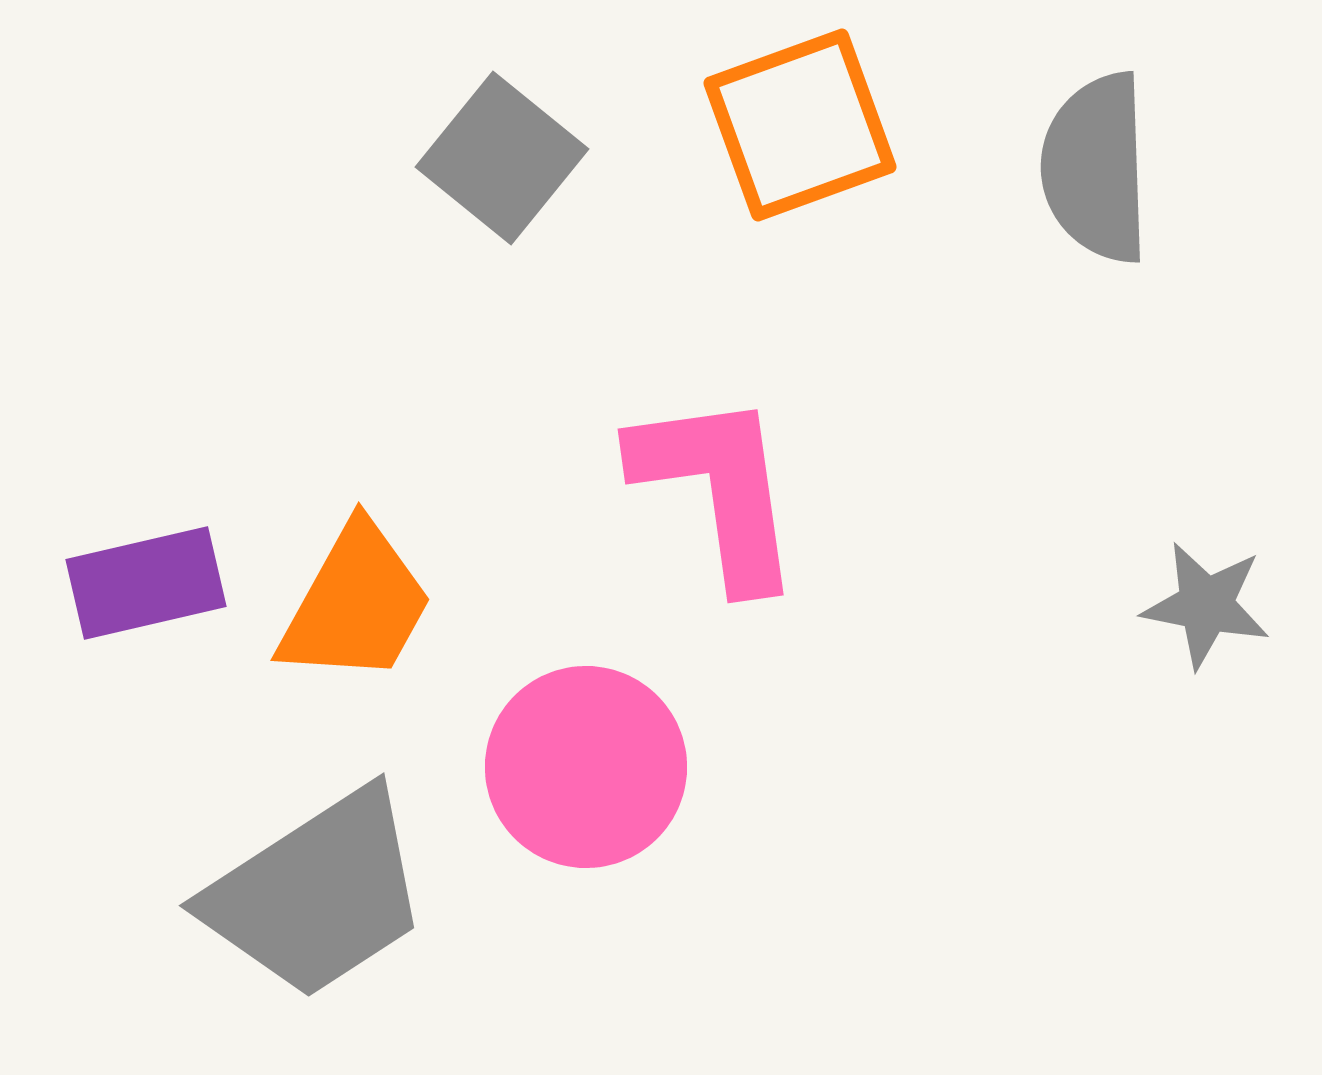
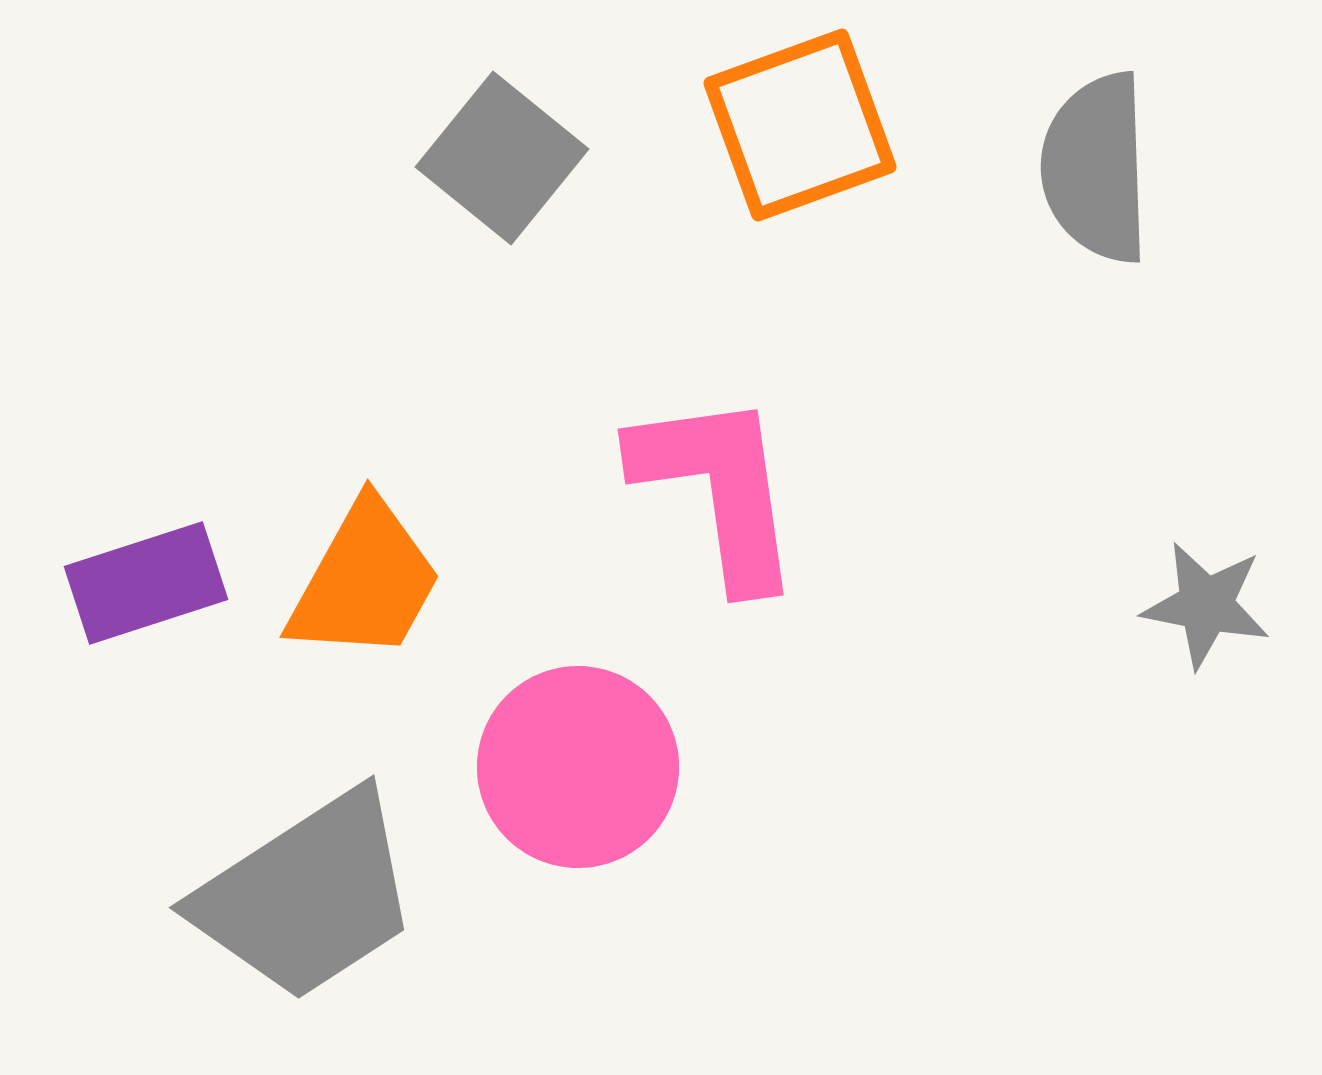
purple rectangle: rotated 5 degrees counterclockwise
orange trapezoid: moved 9 px right, 23 px up
pink circle: moved 8 px left
gray trapezoid: moved 10 px left, 2 px down
